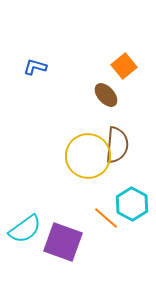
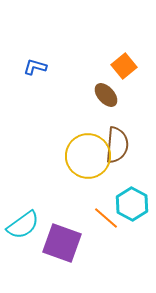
cyan semicircle: moved 2 px left, 4 px up
purple square: moved 1 px left, 1 px down
